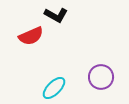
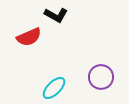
red semicircle: moved 2 px left, 1 px down
